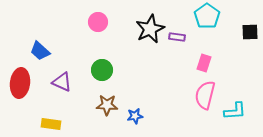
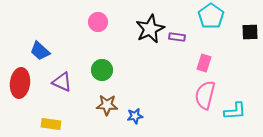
cyan pentagon: moved 4 px right
